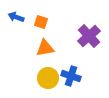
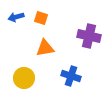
blue arrow: rotated 35 degrees counterclockwise
orange square: moved 4 px up
purple cross: rotated 35 degrees counterclockwise
yellow circle: moved 24 px left
